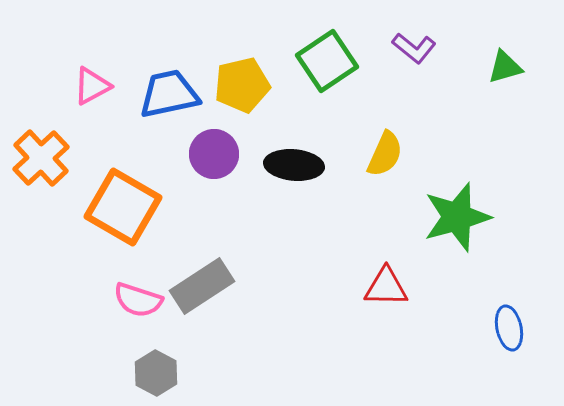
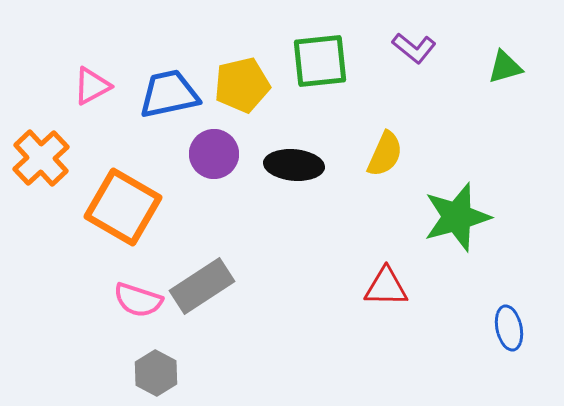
green square: moved 7 px left; rotated 28 degrees clockwise
